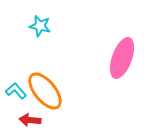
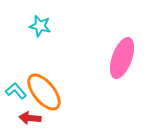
orange ellipse: moved 1 px left, 1 px down
red arrow: moved 2 px up
